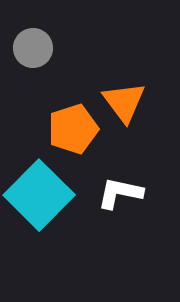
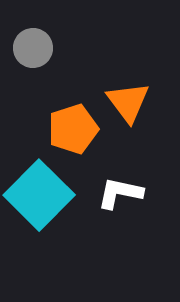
orange triangle: moved 4 px right
